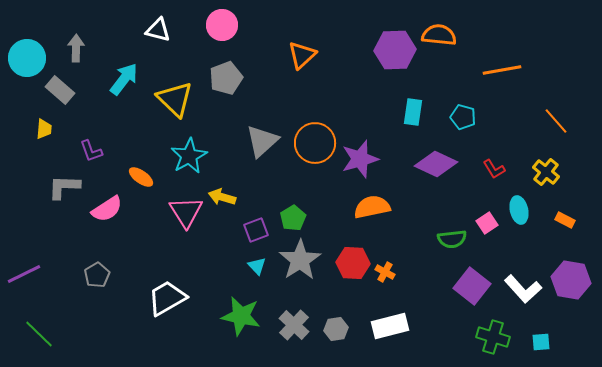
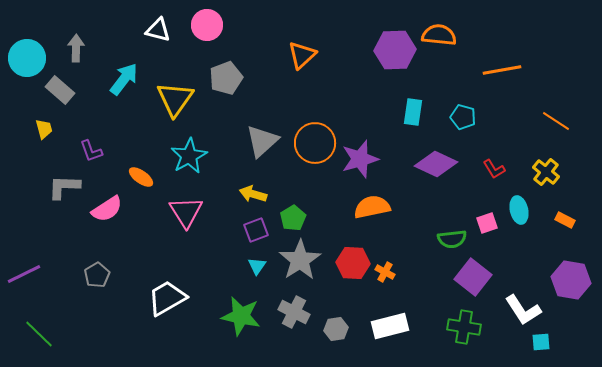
pink circle at (222, 25): moved 15 px left
yellow triangle at (175, 99): rotated 21 degrees clockwise
orange line at (556, 121): rotated 16 degrees counterclockwise
yellow trapezoid at (44, 129): rotated 20 degrees counterclockwise
yellow arrow at (222, 197): moved 31 px right, 3 px up
pink square at (487, 223): rotated 15 degrees clockwise
cyan triangle at (257, 266): rotated 18 degrees clockwise
purple square at (472, 286): moved 1 px right, 9 px up
white L-shape at (523, 289): moved 21 px down; rotated 9 degrees clockwise
gray cross at (294, 325): moved 13 px up; rotated 16 degrees counterclockwise
green cross at (493, 337): moved 29 px left, 10 px up; rotated 8 degrees counterclockwise
